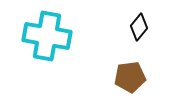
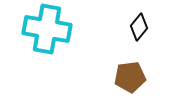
cyan cross: moved 7 px up
